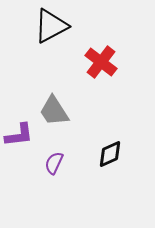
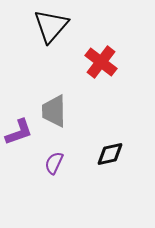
black triangle: rotated 21 degrees counterclockwise
gray trapezoid: rotated 32 degrees clockwise
purple L-shape: moved 3 px up; rotated 12 degrees counterclockwise
black diamond: rotated 12 degrees clockwise
